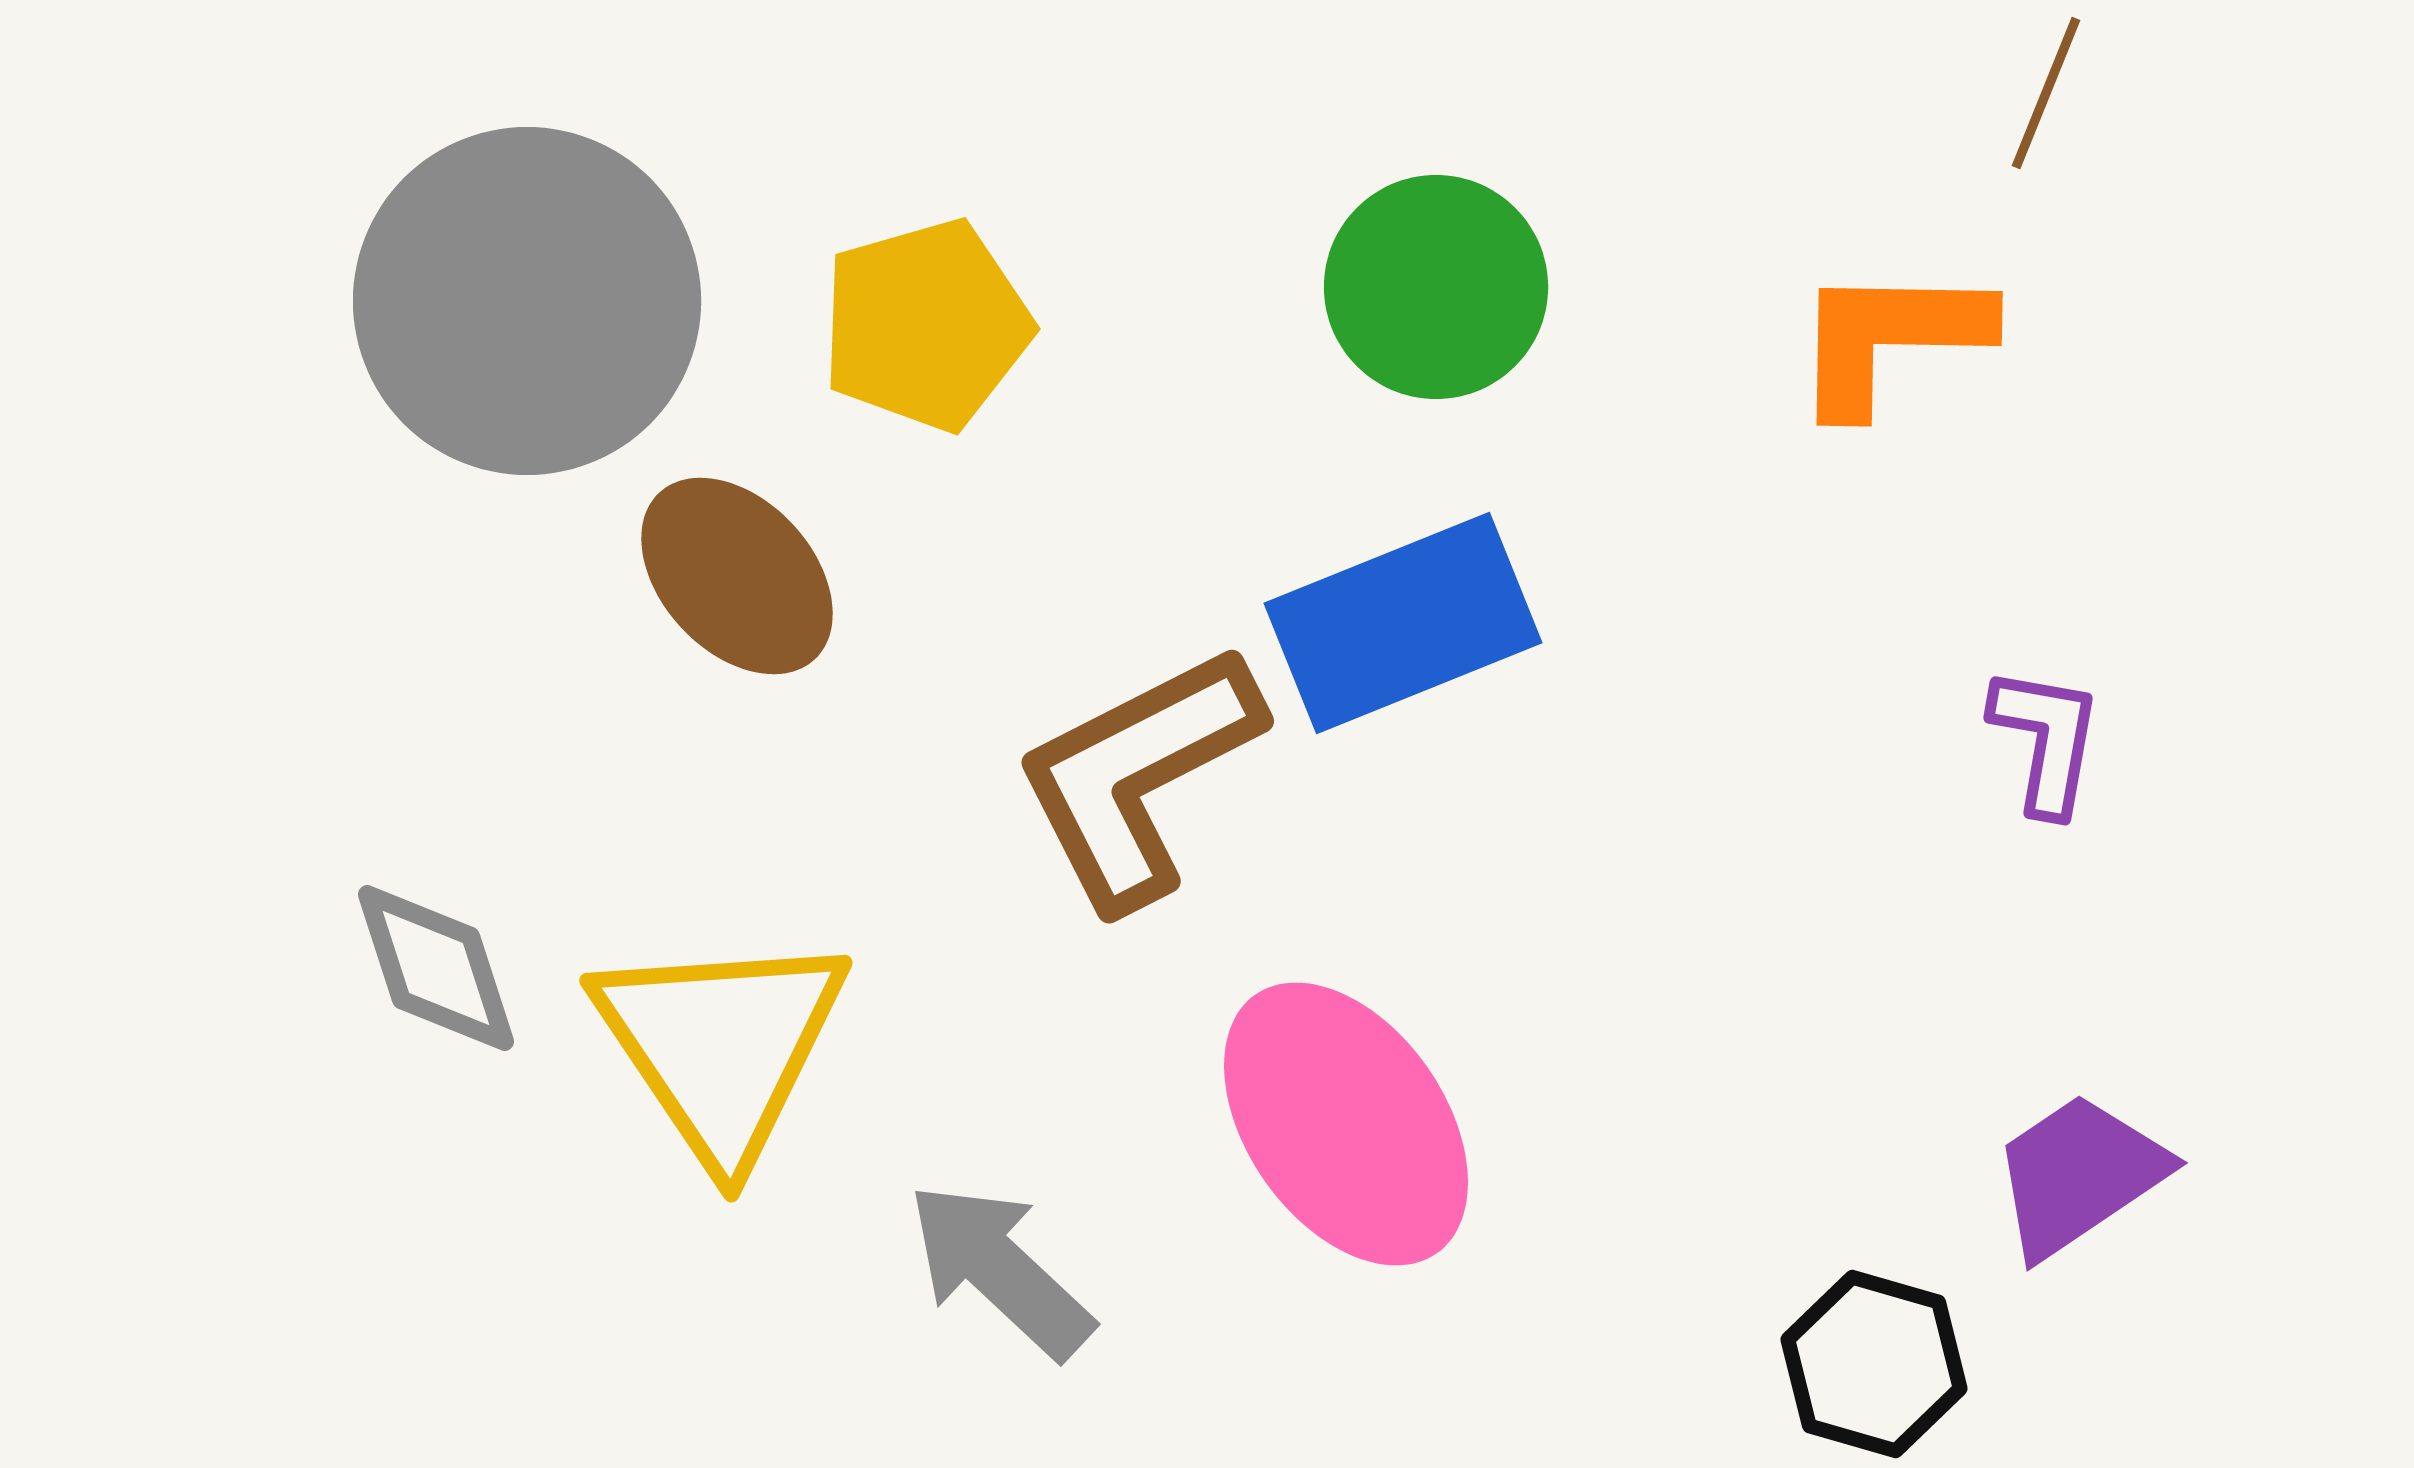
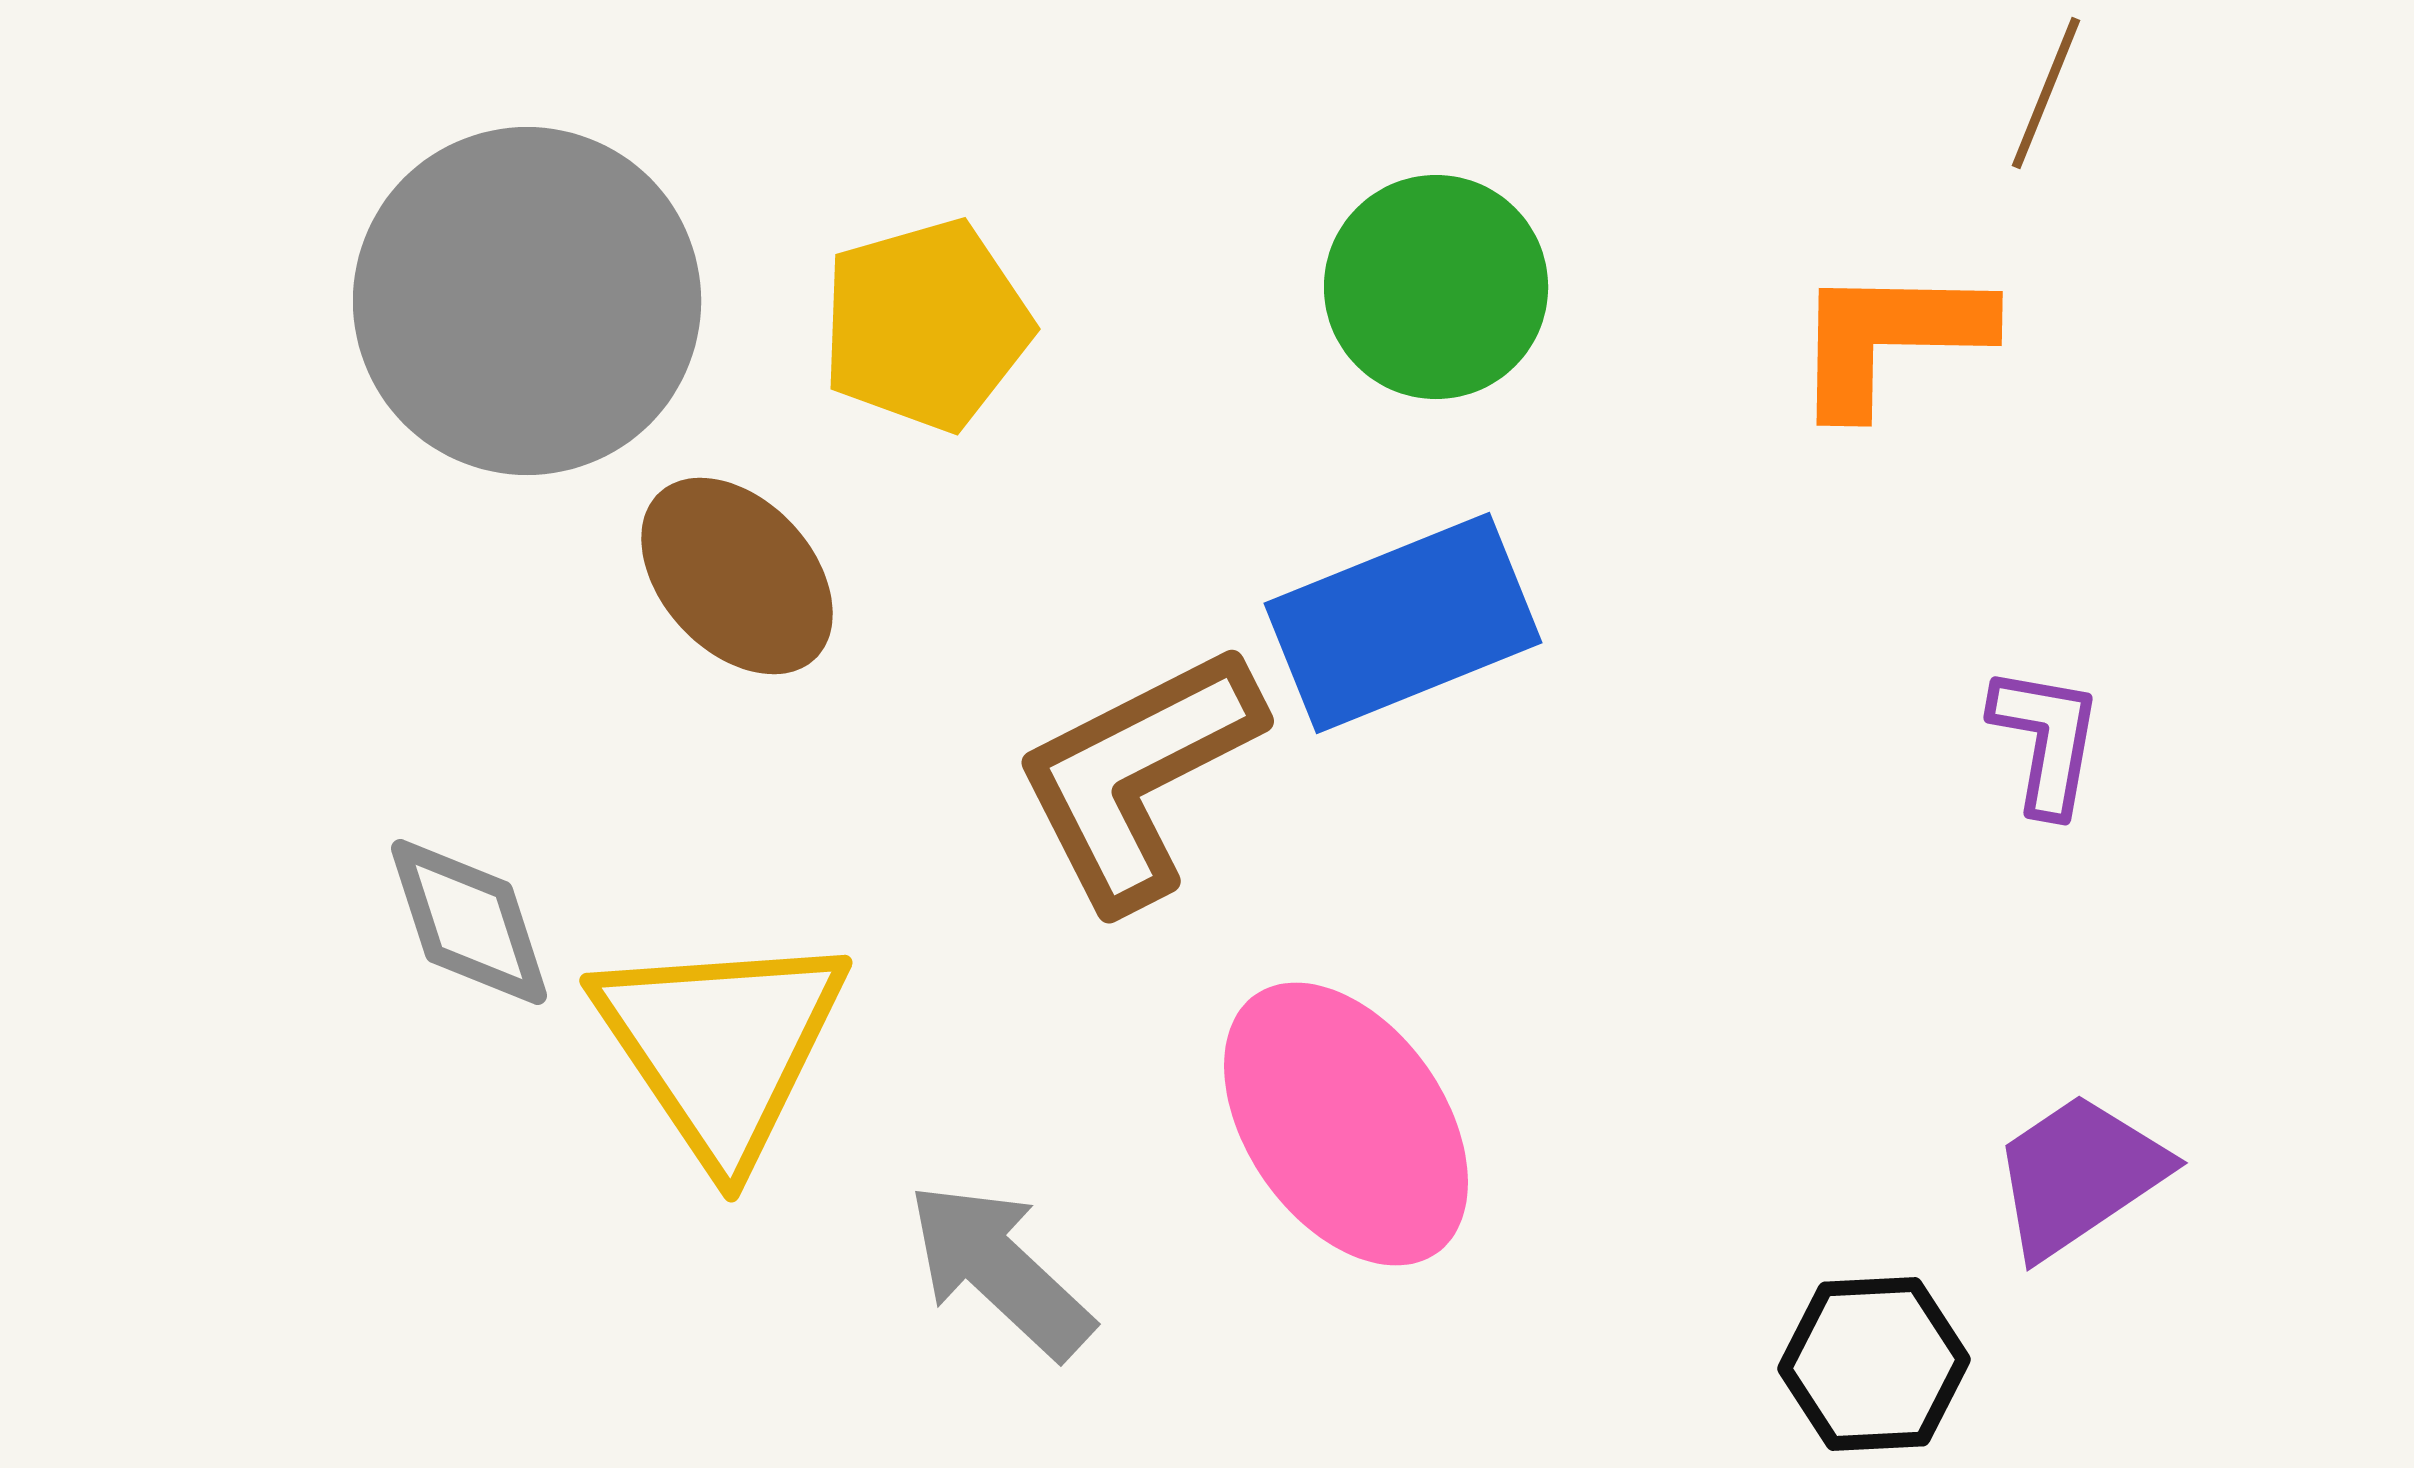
gray diamond: moved 33 px right, 46 px up
black hexagon: rotated 19 degrees counterclockwise
